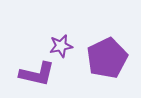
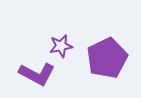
purple L-shape: rotated 15 degrees clockwise
